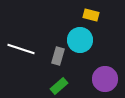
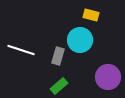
white line: moved 1 px down
purple circle: moved 3 px right, 2 px up
